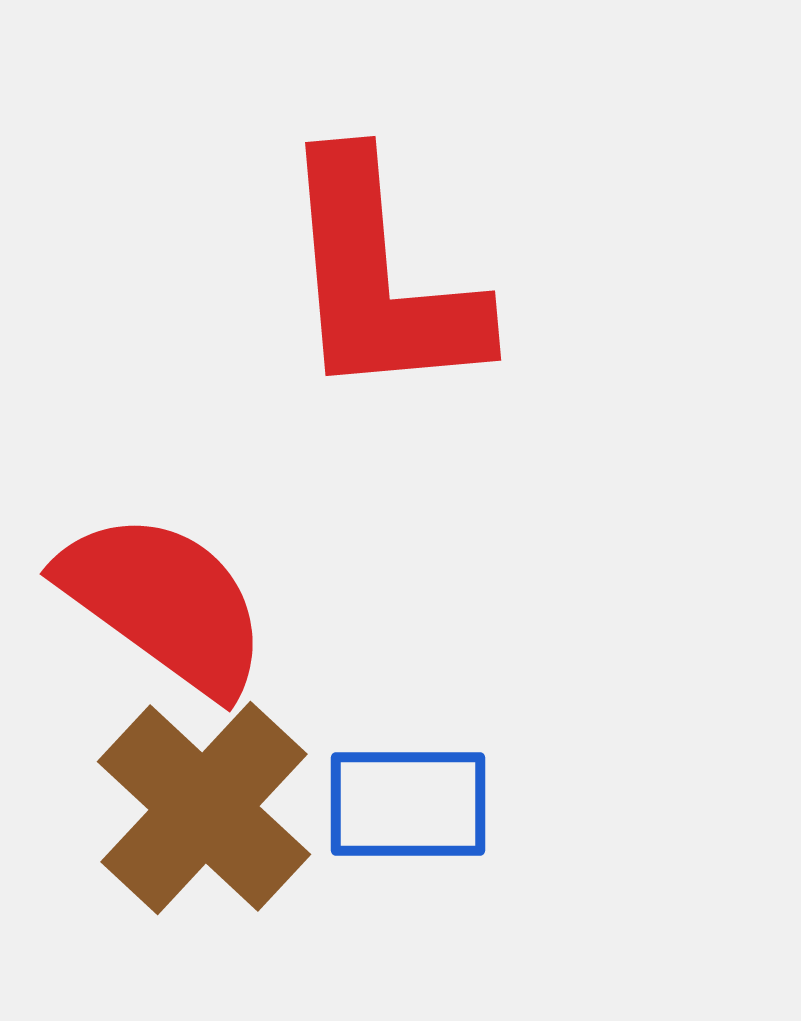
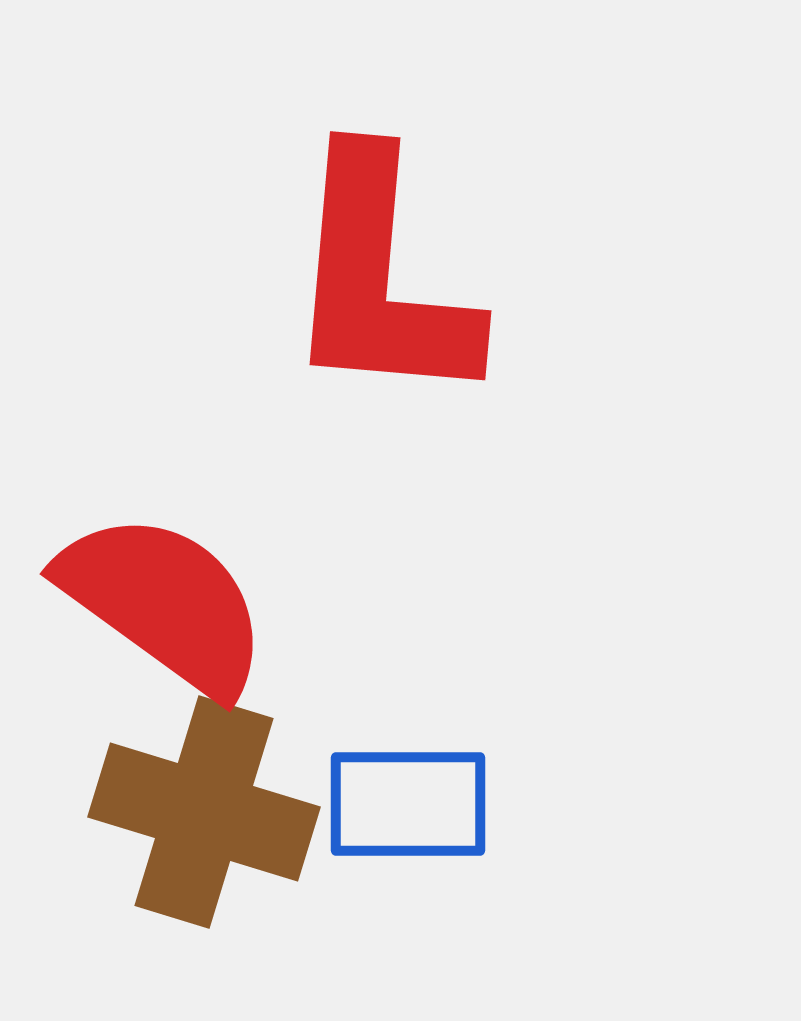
red L-shape: rotated 10 degrees clockwise
brown cross: moved 4 px down; rotated 26 degrees counterclockwise
